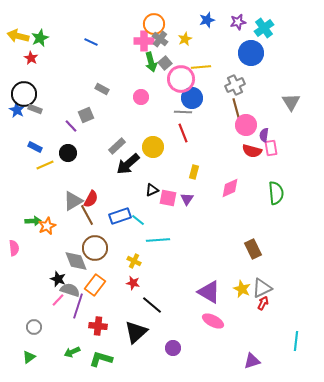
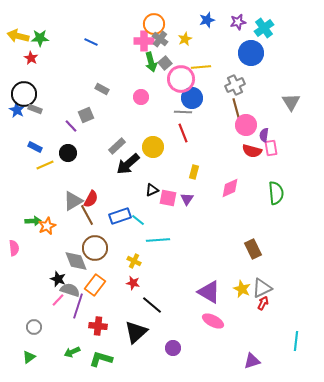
green star at (40, 38): rotated 24 degrees clockwise
